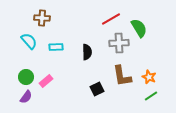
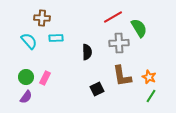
red line: moved 2 px right, 2 px up
cyan rectangle: moved 9 px up
pink rectangle: moved 1 px left, 3 px up; rotated 24 degrees counterclockwise
green line: rotated 24 degrees counterclockwise
